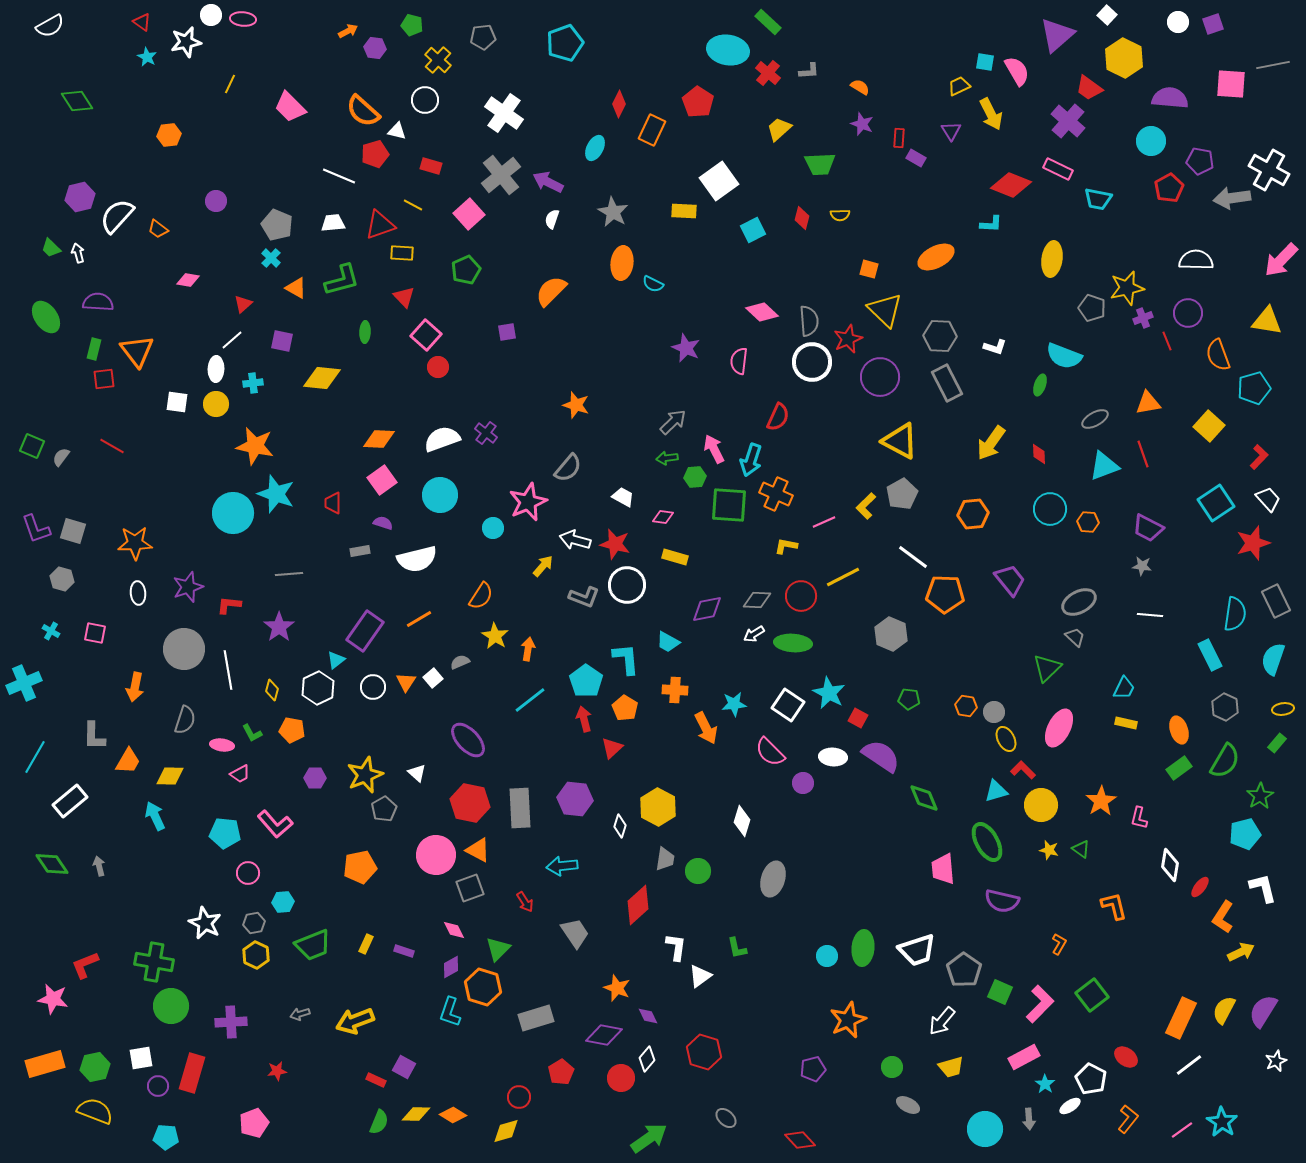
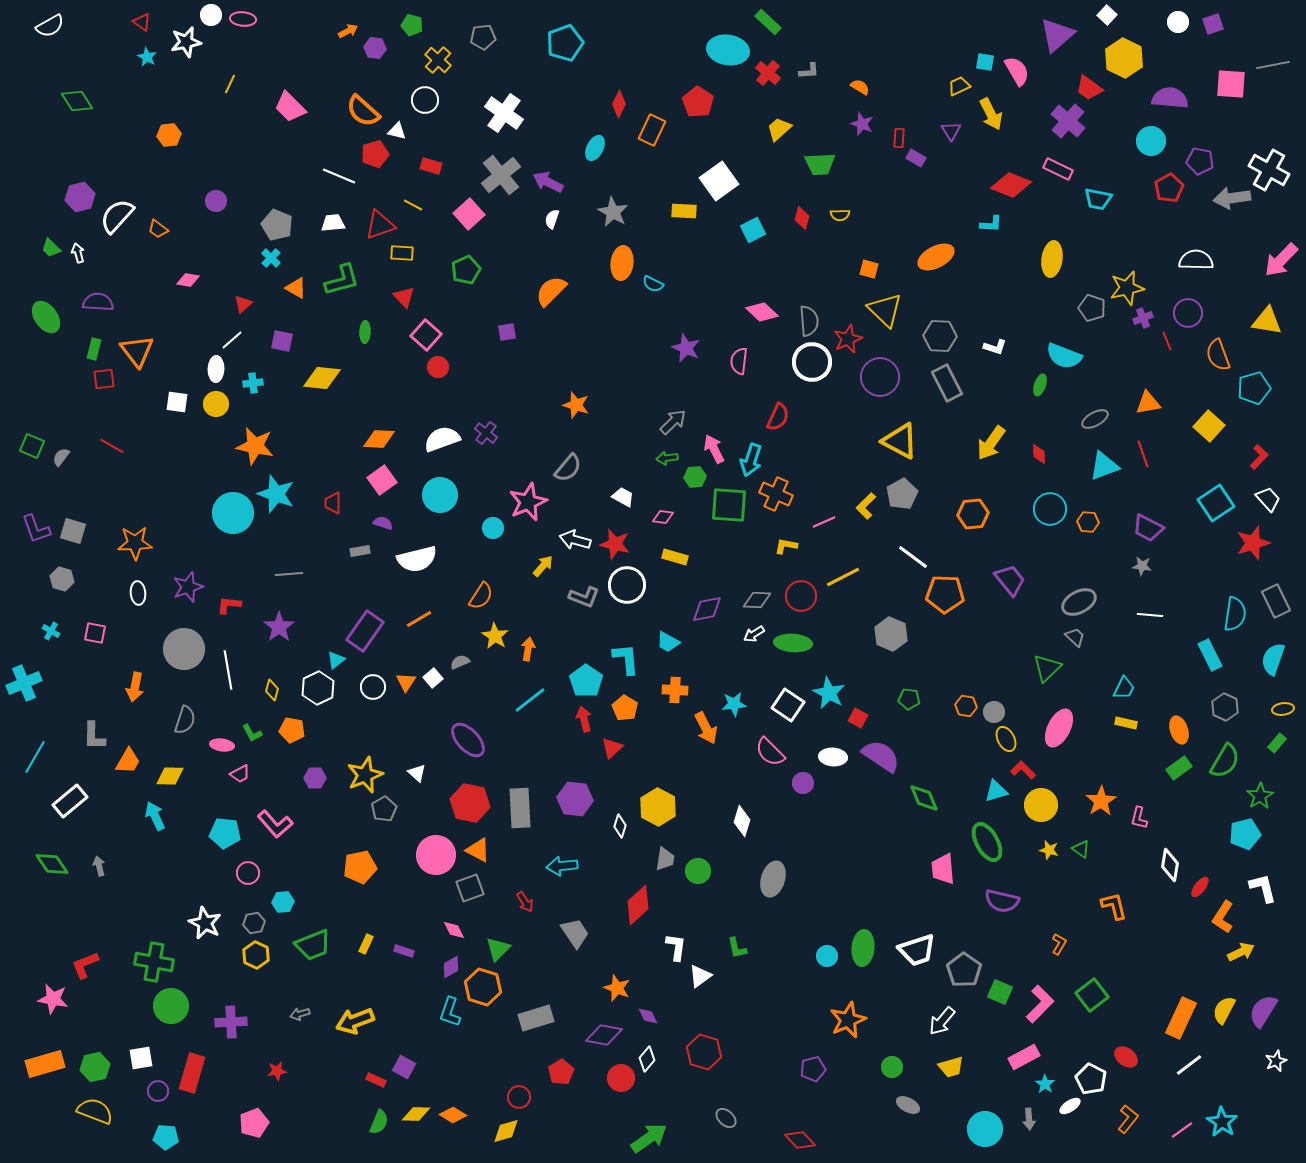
purple circle at (158, 1086): moved 5 px down
